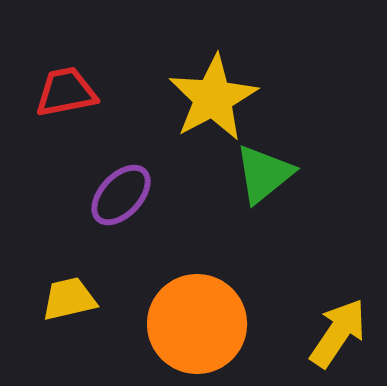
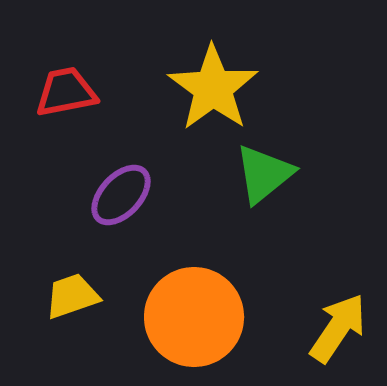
yellow star: moved 10 px up; rotated 8 degrees counterclockwise
yellow trapezoid: moved 3 px right, 3 px up; rotated 6 degrees counterclockwise
orange circle: moved 3 px left, 7 px up
yellow arrow: moved 5 px up
